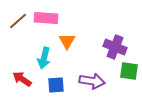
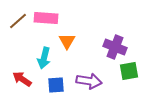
green square: rotated 18 degrees counterclockwise
purple arrow: moved 3 px left
